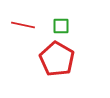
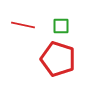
red pentagon: moved 1 px right; rotated 12 degrees counterclockwise
